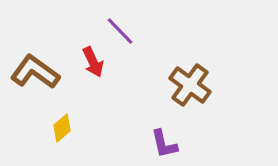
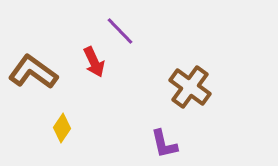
red arrow: moved 1 px right
brown L-shape: moved 2 px left
brown cross: moved 2 px down
yellow diamond: rotated 16 degrees counterclockwise
